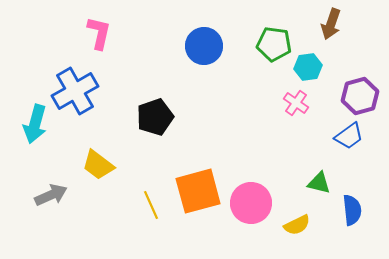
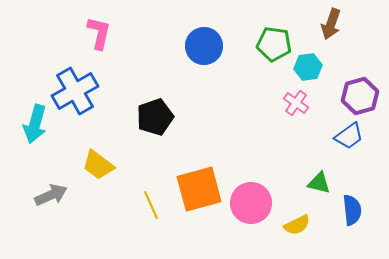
orange square: moved 1 px right, 2 px up
